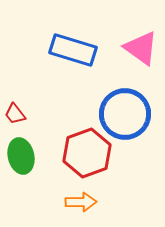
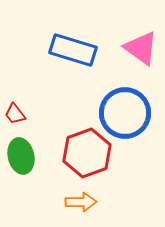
blue circle: moved 1 px up
